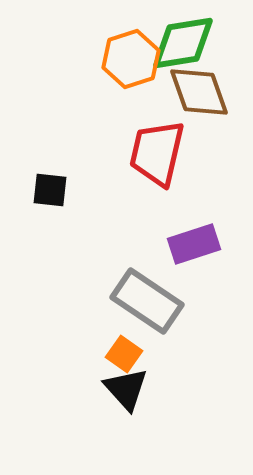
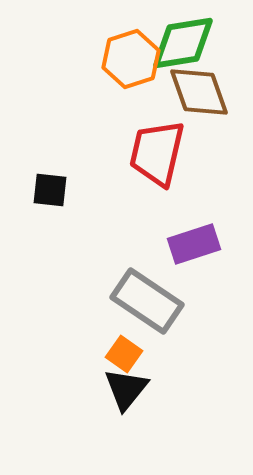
black triangle: rotated 21 degrees clockwise
